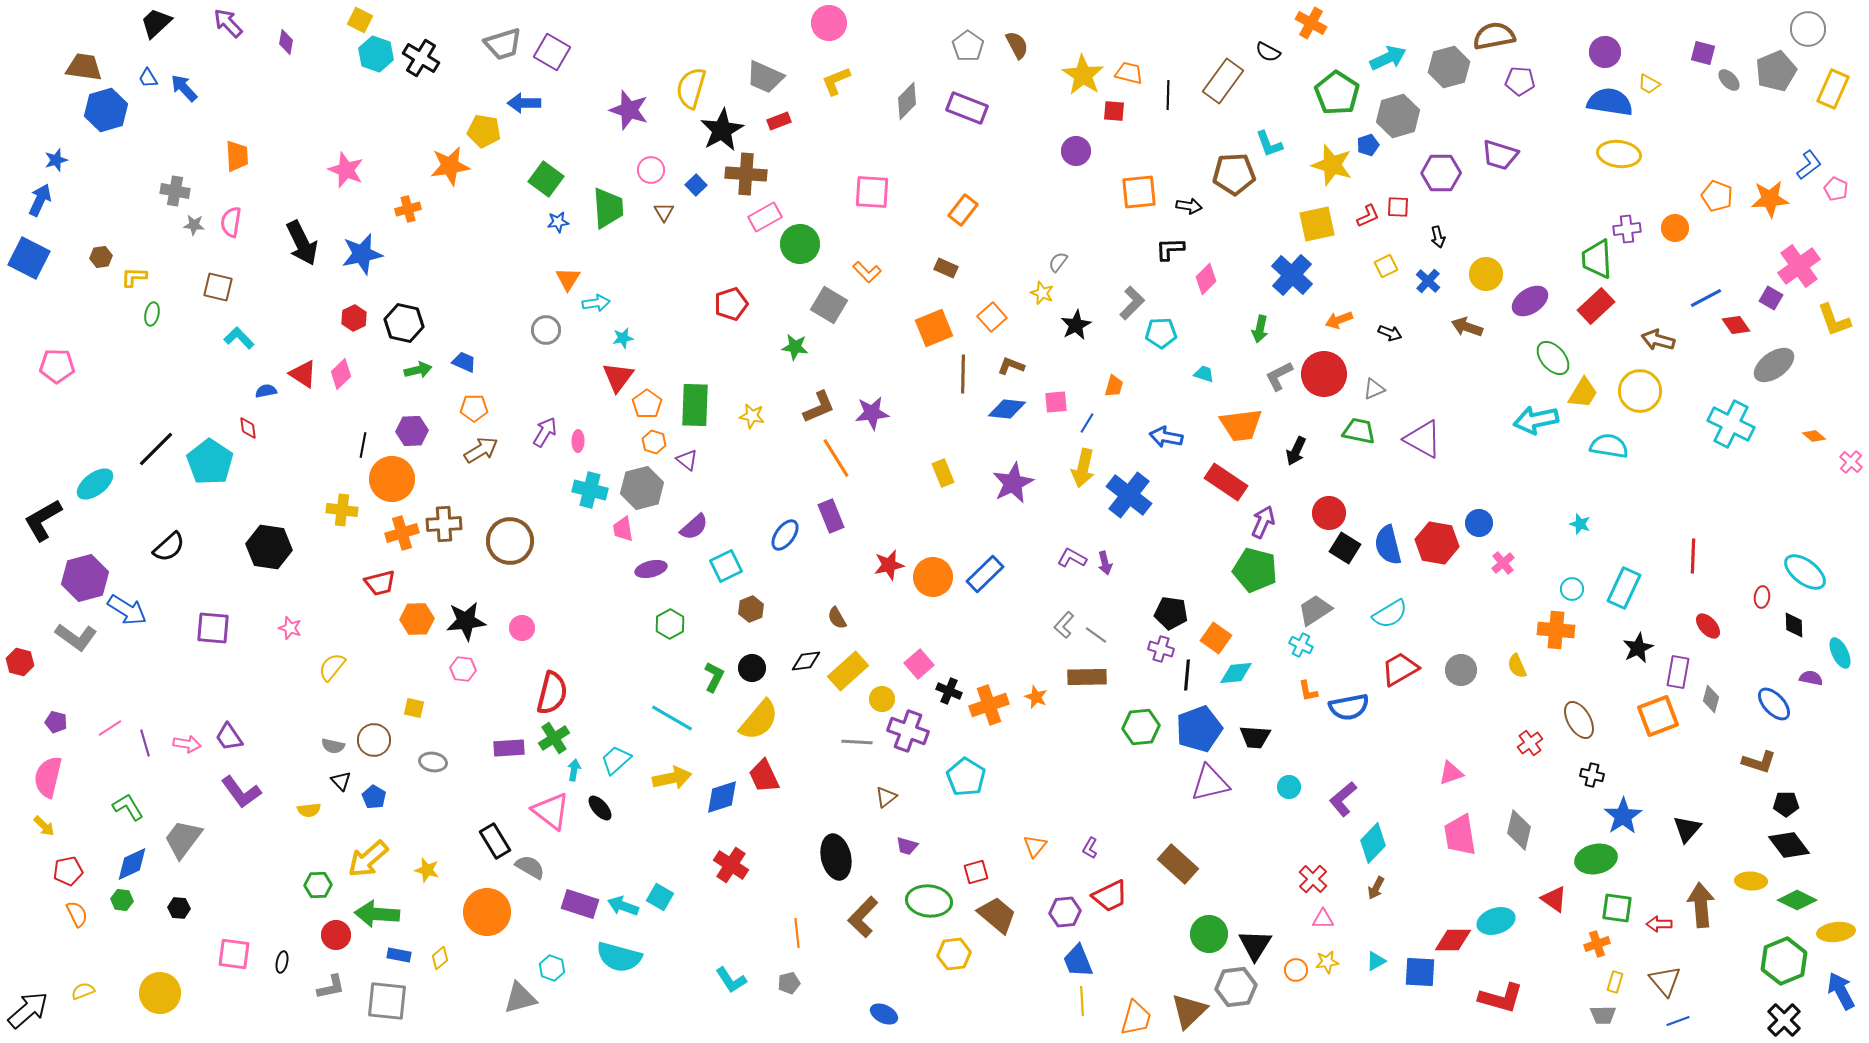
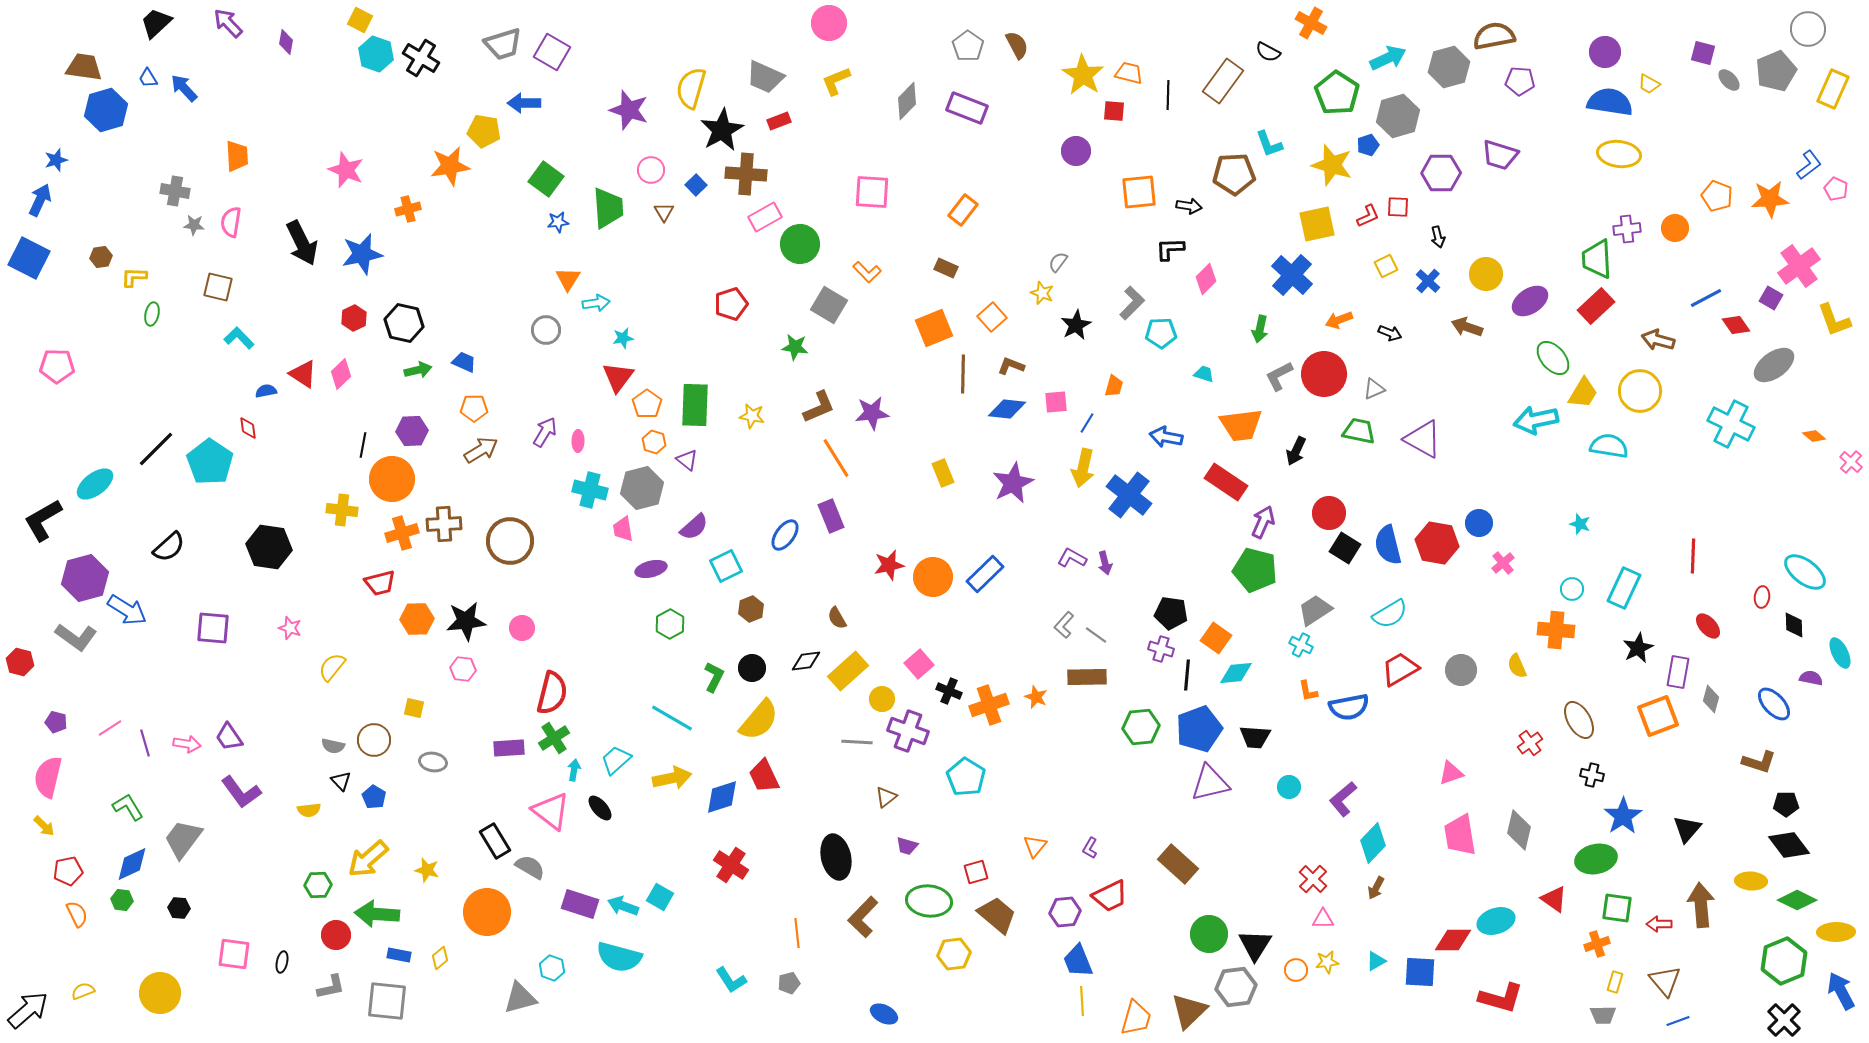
yellow ellipse at (1836, 932): rotated 6 degrees clockwise
